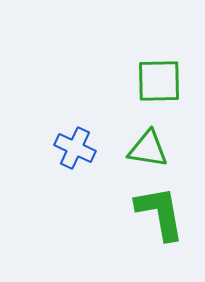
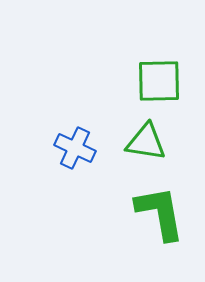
green triangle: moved 2 px left, 7 px up
